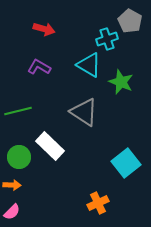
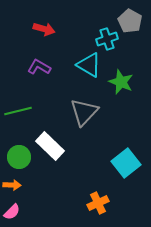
gray triangle: rotated 40 degrees clockwise
